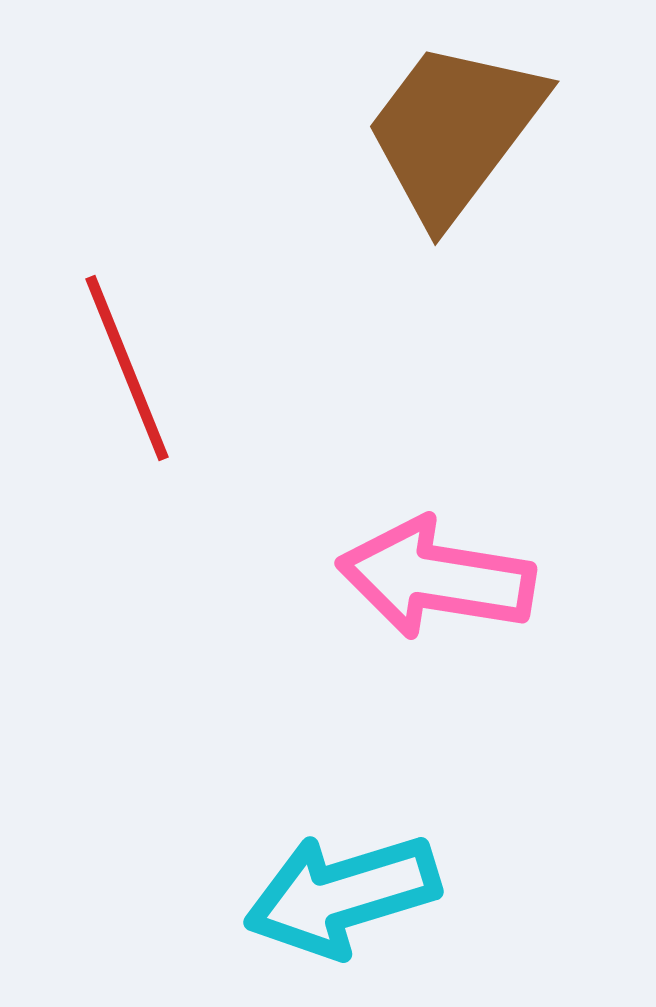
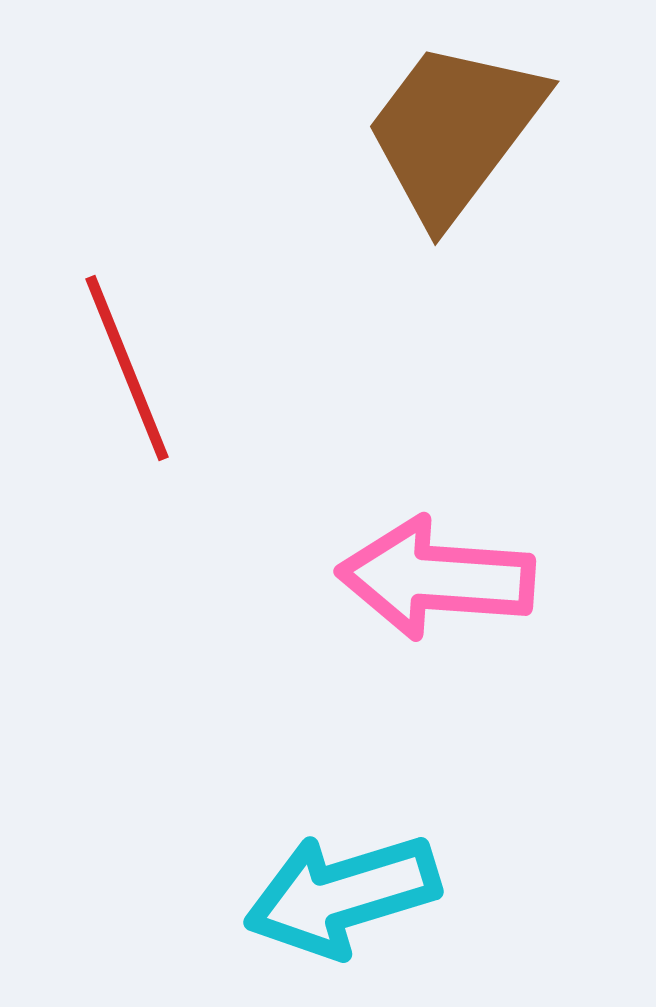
pink arrow: rotated 5 degrees counterclockwise
